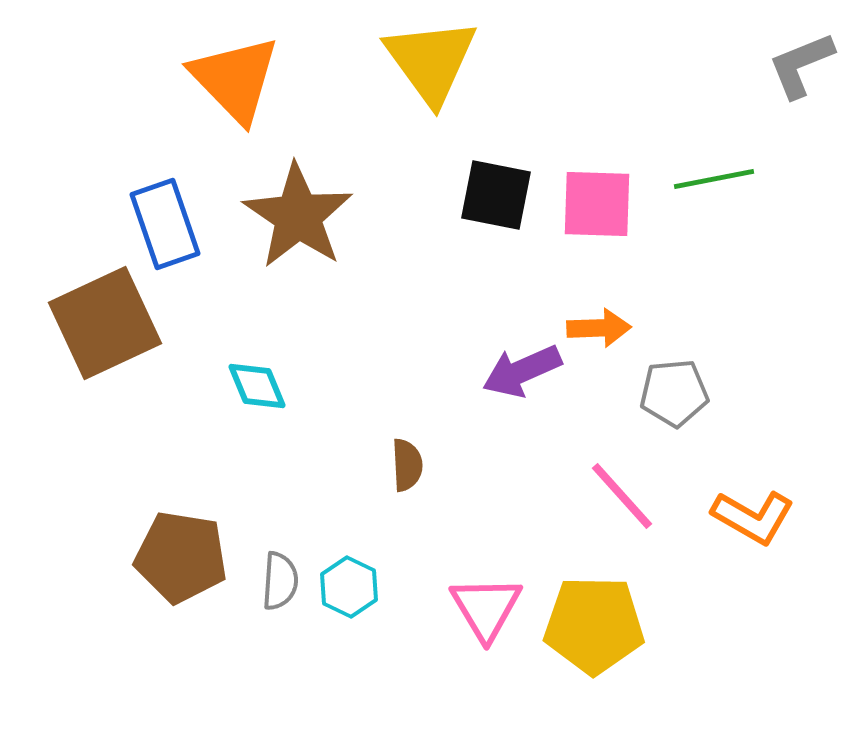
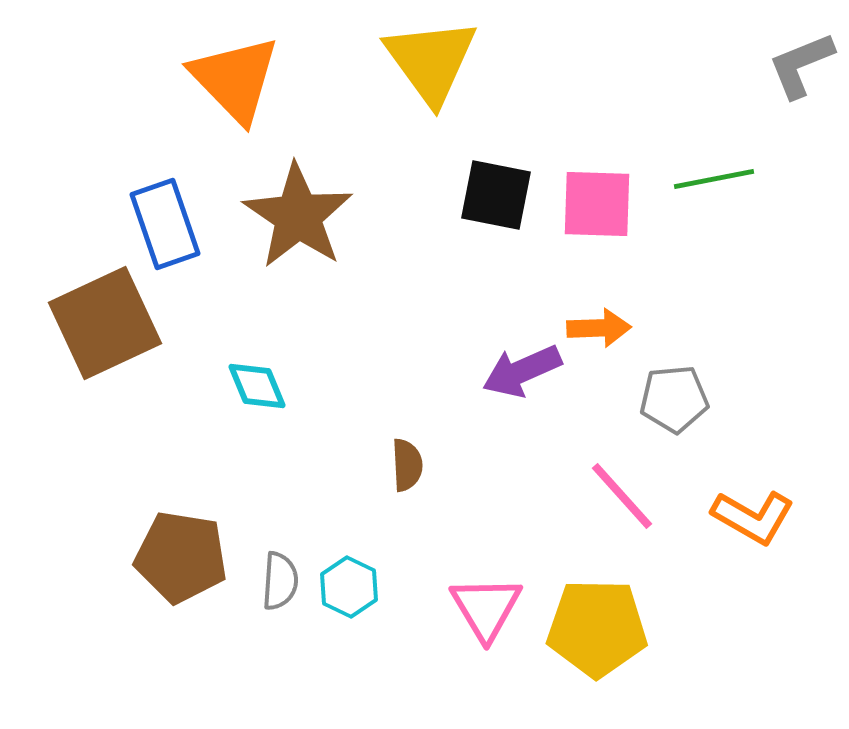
gray pentagon: moved 6 px down
yellow pentagon: moved 3 px right, 3 px down
